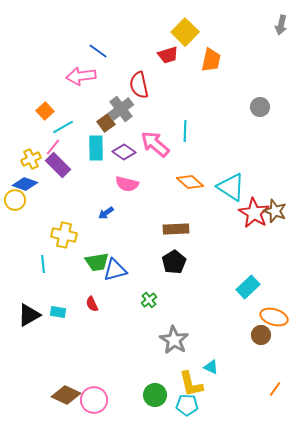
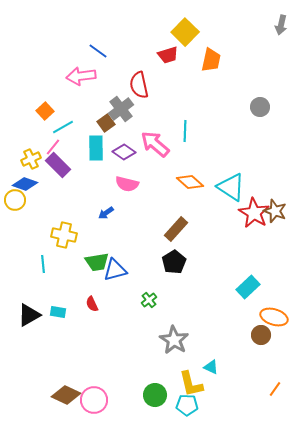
brown rectangle at (176, 229): rotated 45 degrees counterclockwise
